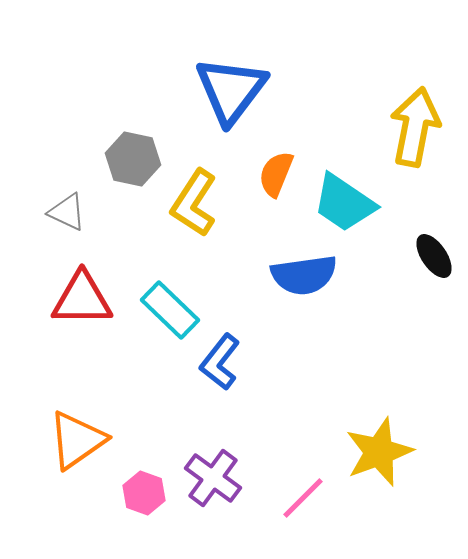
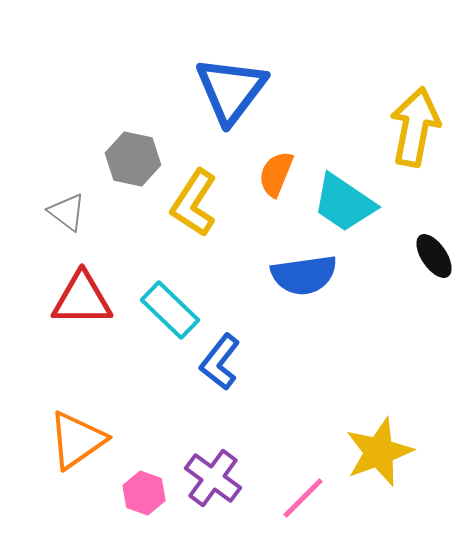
gray triangle: rotated 12 degrees clockwise
